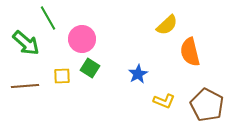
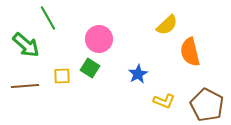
pink circle: moved 17 px right
green arrow: moved 2 px down
